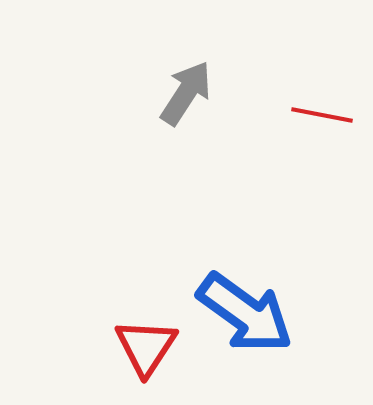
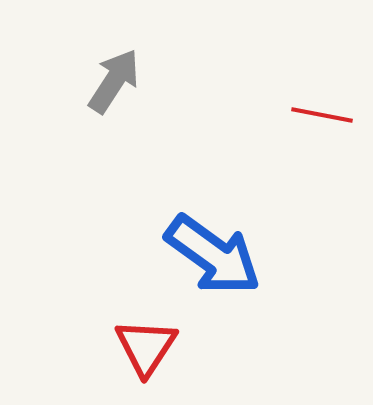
gray arrow: moved 72 px left, 12 px up
blue arrow: moved 32 px left, 58 px up
